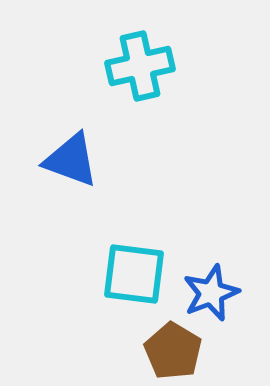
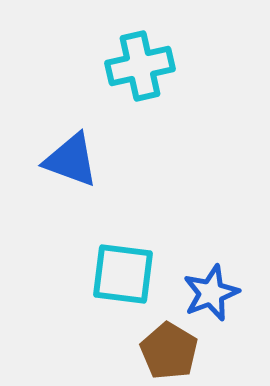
cyan square: moved 11 px left
brown pentagon: moved 4 px left
